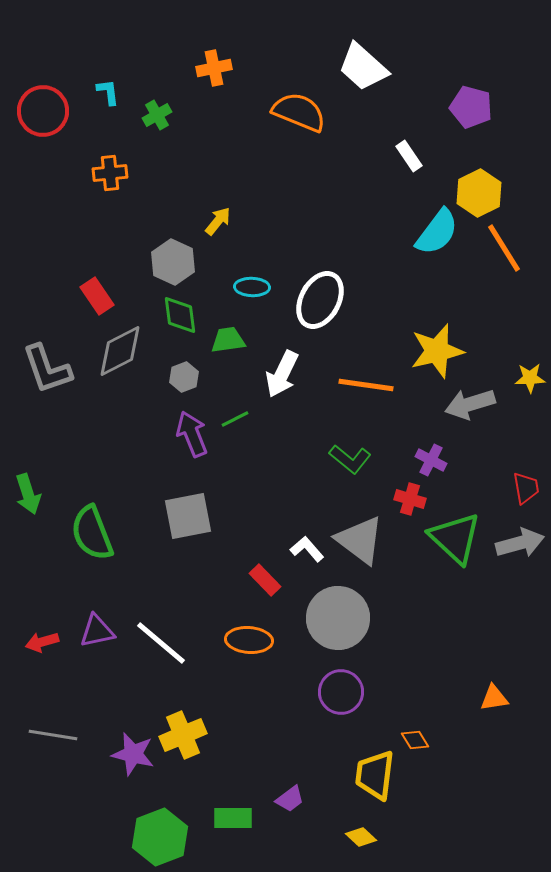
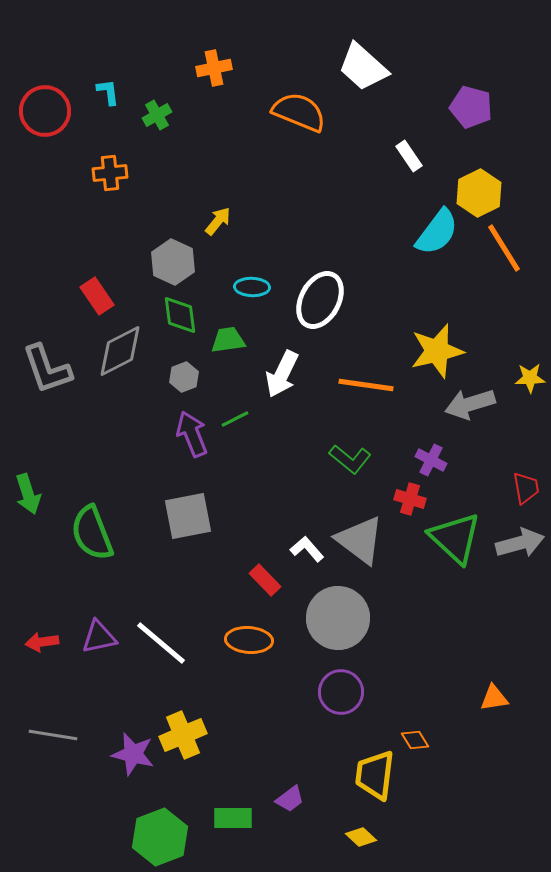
red circle at (43, 111): moved 2 px right
purple triangle at (97, 631): moved 2 px right, 6 px down
red arrow at (42, 642): rotated 8 degrees clockwise
